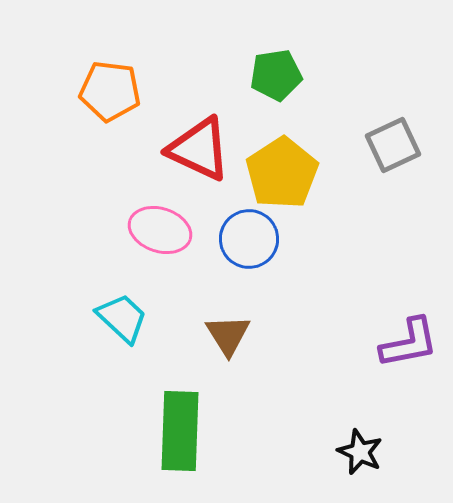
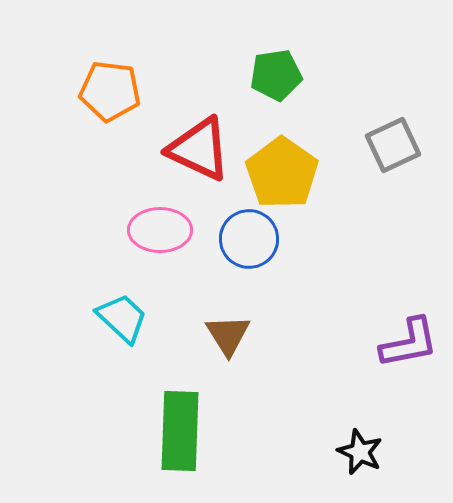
yellow pentagon: rotated 4 degrees counterclockwise
pink ellipse: rotated 18 degrees counterclockwise
